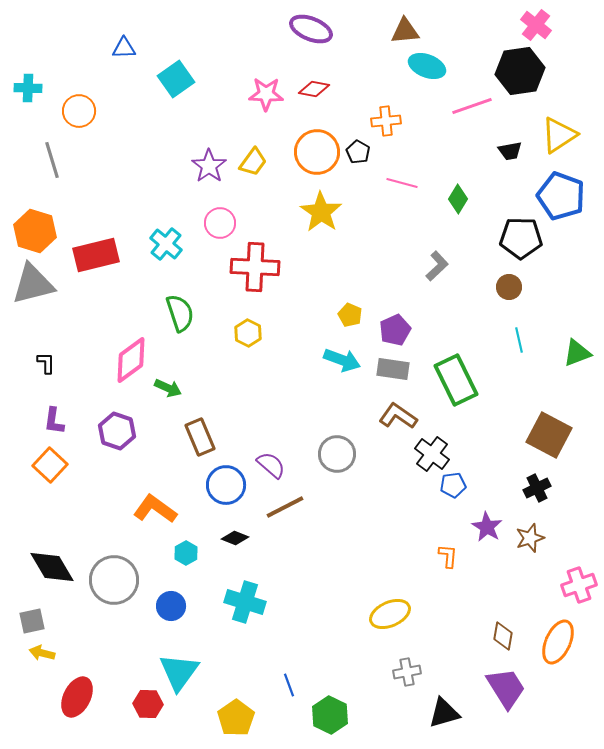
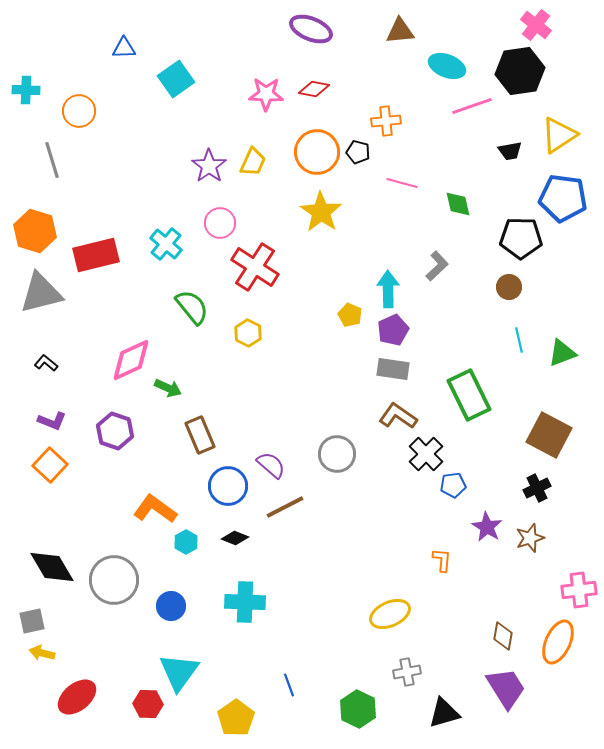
brown triangle at (405, 31): moved 5 px left
cyan ellipse at (427, 66): moved 20 px right
cyan cross at (28, 88): moved 2 px left, 2 px down
black pentagon at (358, 152): rotated 15 degrees counterclockwise
yellow trapezoid at (253, 162): rotated 12 degrees counterclockwise
blue pentagon at (561, 196): moved 2 px right, 2 px down; rotated 12 degrees counterclockwise
green diamond at (458, 199): moved 5 px down; rotated 44 degrees counterclockwise
red cross at (255, 267): rotated 30 degrees clockwise
gray triangle at (33, 284): moved 8 px right, 9 px down
green semicircle at (180, 313): moved 12 px right, 6 px up; rotated 21 degrees counterclockwise
purple pentagon at (395, 330): moved 2 px left
green triangle at (577, 353): moved 15 px left
pink diamond at (131, 360): rotated 12 degrees clockwise
cyan arrow at (342, 360): moved 46 px right, 71 px up; rotated 111 degrees counterclockwise
black L-shape at (46, 363): rotated 50 degrees counterclockwise
green rectangle at (456, 380): moved 13 px right, 15 px down
purple L-shape at (54, 421): moved 2 px left; rotated 76 degrees counterclockwise
purple hexagon at (117, 431): moved 2 px left
brown rectangle at (200, 437): moved 2 px up
black cross at (432, 454): moved 6 px left; rotated 8 degrees clockwise
blue circle at (226, 485): moved 2 px right, 1 px down
cyan hexagon at (186, 553): moved 11 px up
orange L-shape at (448, 556): moved 6 px left, 4 px down
pink cross at (579, 585): moved 5 px down; rotated 12 degrees clockwise
cyan cross at (245, 602): rotated 15 degrees counterclockwise
red ellipse at (77, 697): rotated 24 degrees clockwise
green hexagon at (330, 715): moved 28 px right, 6 px up
